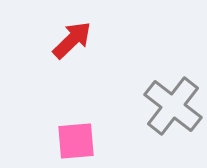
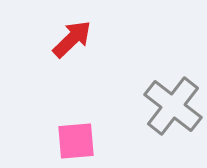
red arrow: moved 1 px up
